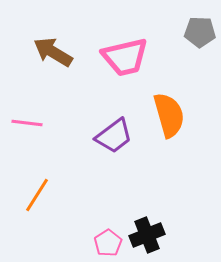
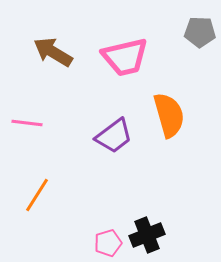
pink pentagon: rotated 16 degrees clockwise
